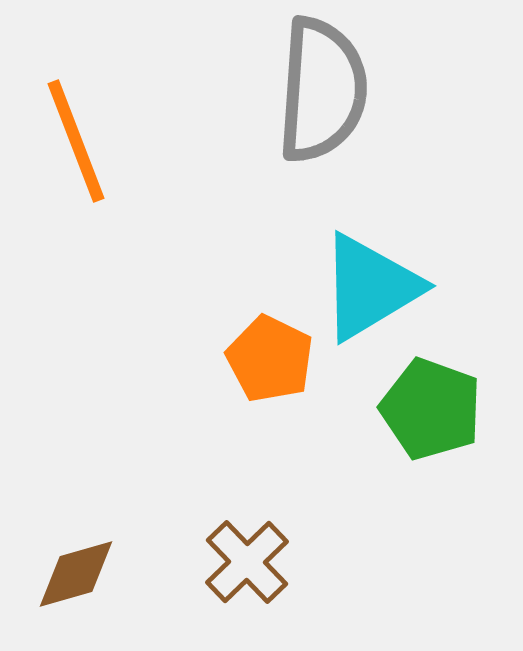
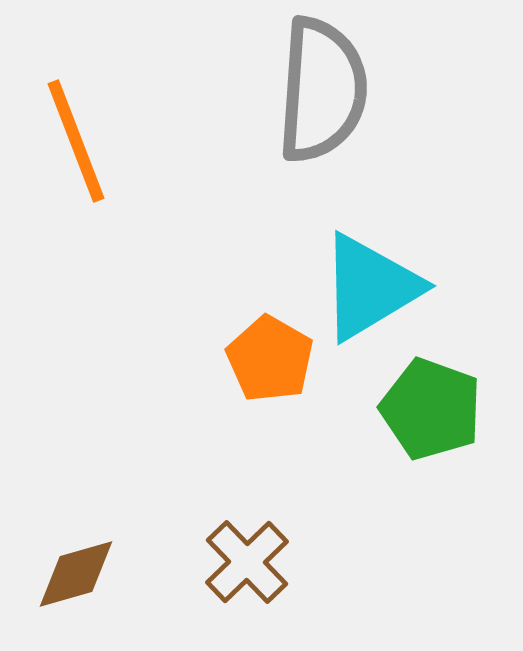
orange pentagon: rotated 4 degrees clockwise
